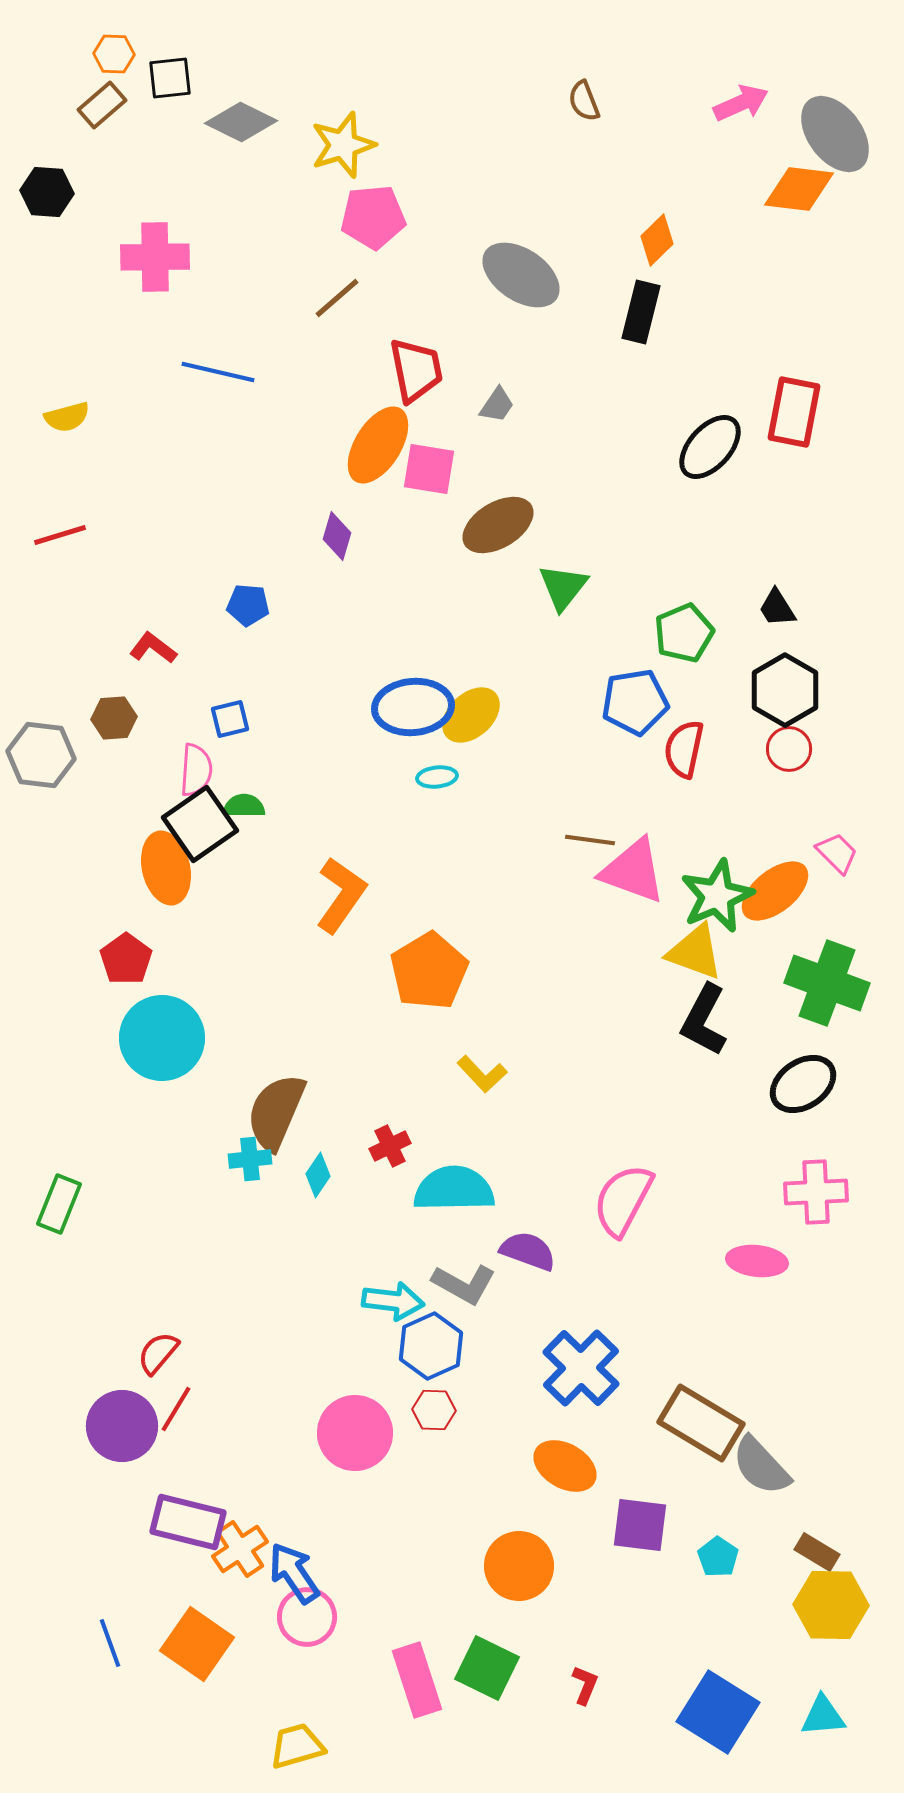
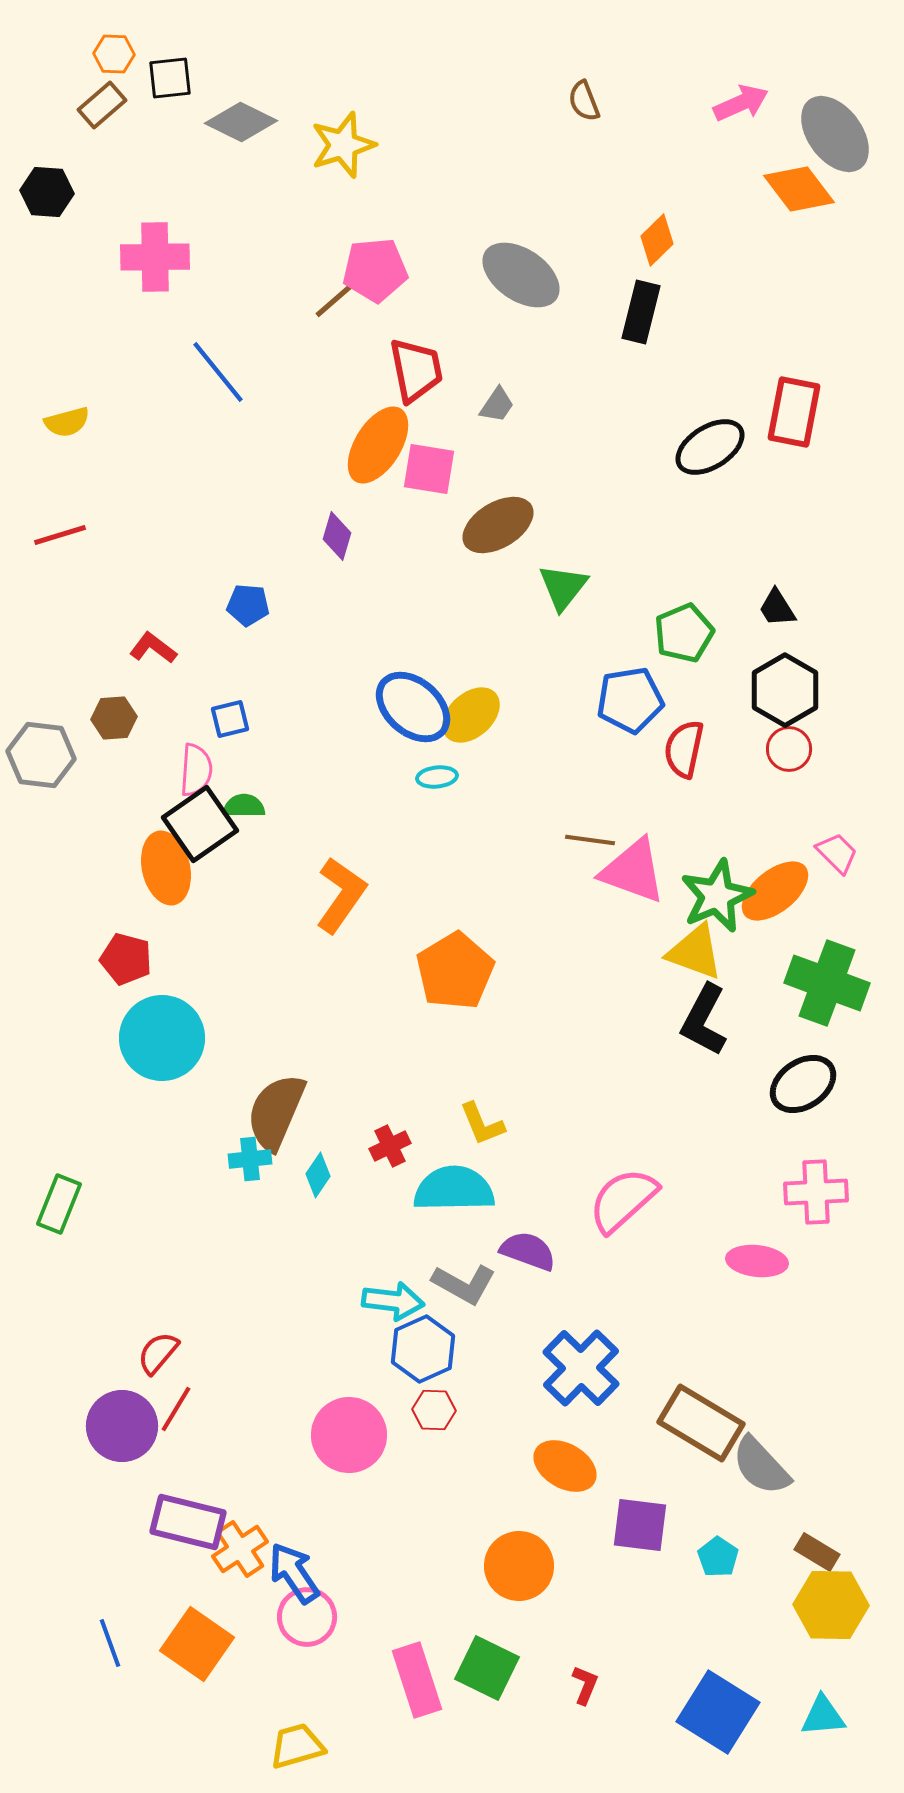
orange diamond at (799, 189): rotated 46 degrees clockwise
pink pentagon at (373, 217): moved 2 px right, 53 px down
blue line at (218, 372): rotated 38 degrees clockwise
yellow semicircle at (67, 417): moved 5 px down
black ellipse at (710, 447): rotated 16 degrees clockwise
blue pentagon at (635, 702): moved 5 px left, 2 px up
blue ellipse at (413, 707): rotated 46 degrees clockwise
red pentagon at (126, 959): rotated 21 degrees counterclockwise
orange pentagon at (429, 971): moved 26 px right
yellow L-shape at (482, 1074): moved 50 px down; rotated 21 degrees clockwise
pink semicircle at (623, 1200): rotated 20 degrees clockwise
blue hexagon at (431, 1346): moved 8 px left, 3 px down
pink circle at (355, 1433): moved 6 px left, 2 px down
